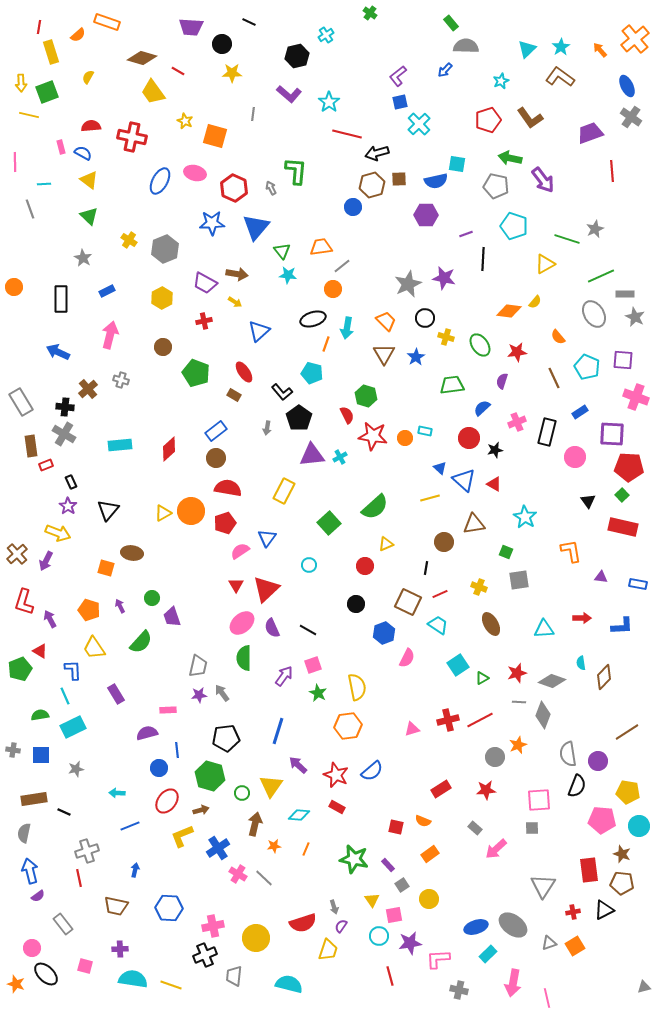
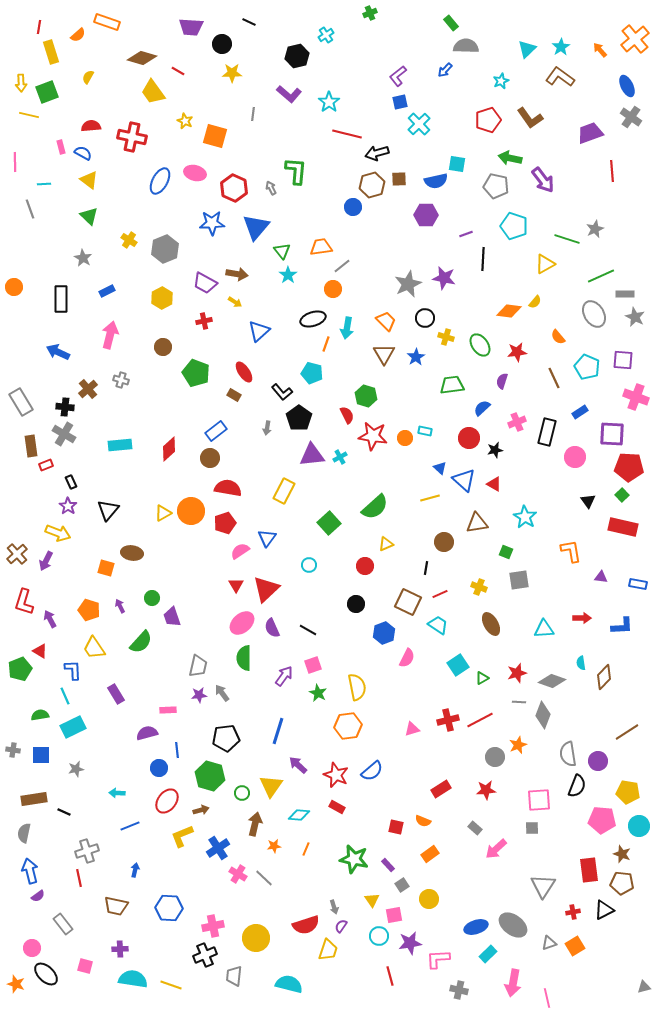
green cross at (370, 13): rotated 32 degrees clockwise
cyan star at (288, 275): rotated 30 degrees clockwise
brown circle at (216, 458): moved 6 px left
brown triangle at (474, 524): moved 3 px right, 1 px up
red semicircle at (303, 923): moved 3 px right, 2 px down
